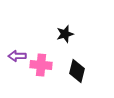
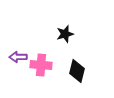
purple arrow: moved 1 px right, 1 px down
